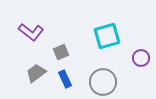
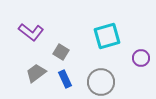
gray square: rotated 35 degrees counterclockwise
gray circle: moved 2 px left
